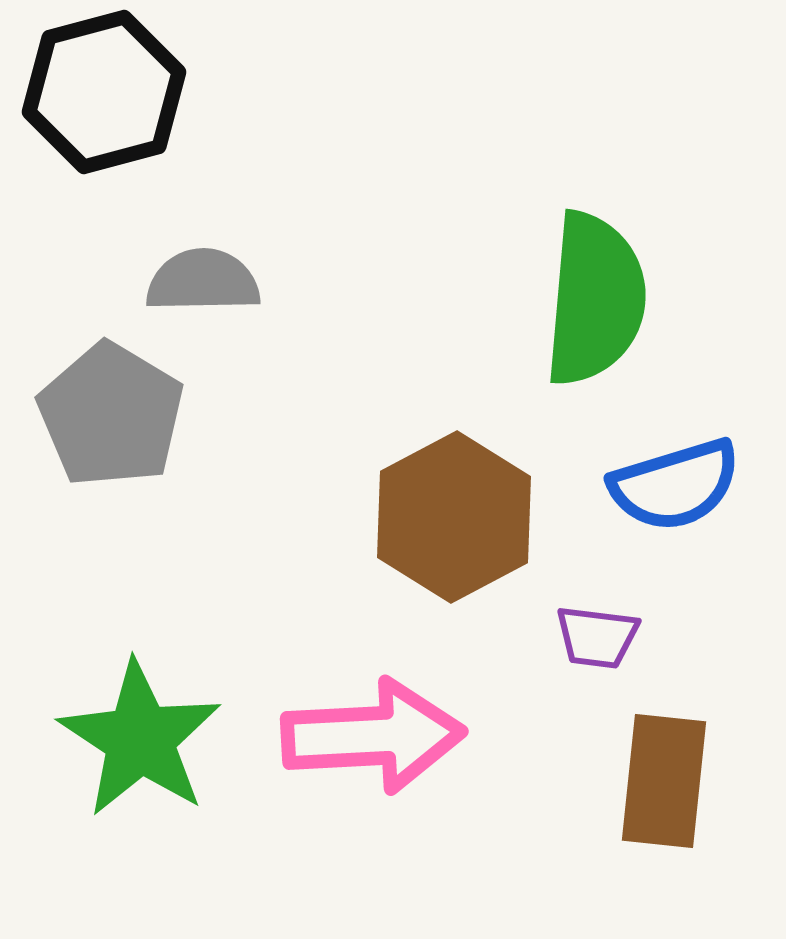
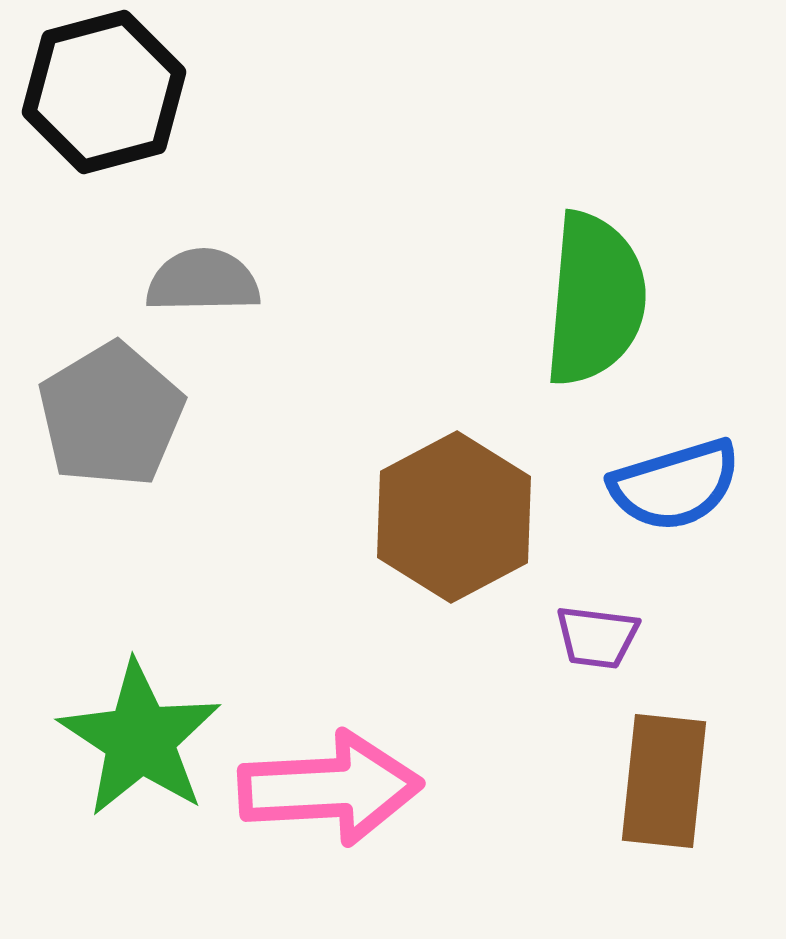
gray pentagon: rotated 10 degrees clockwise
pink arrow: moved 43 px left, 52 px down
